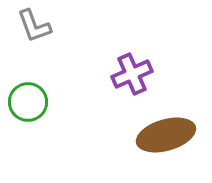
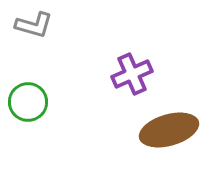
gray L-shape: moved 1 px up; rotated 54 degrees counterclockwise
brown ellipse: moved 3 px right, 5 px up
